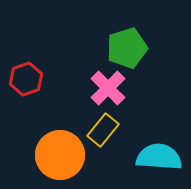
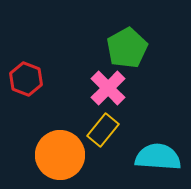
green pentagon: rotated 12 degrees counterclockwise
red hexagon: rotated 20 degrees counterclockwise
cyan semicircle: moved 1 px left
